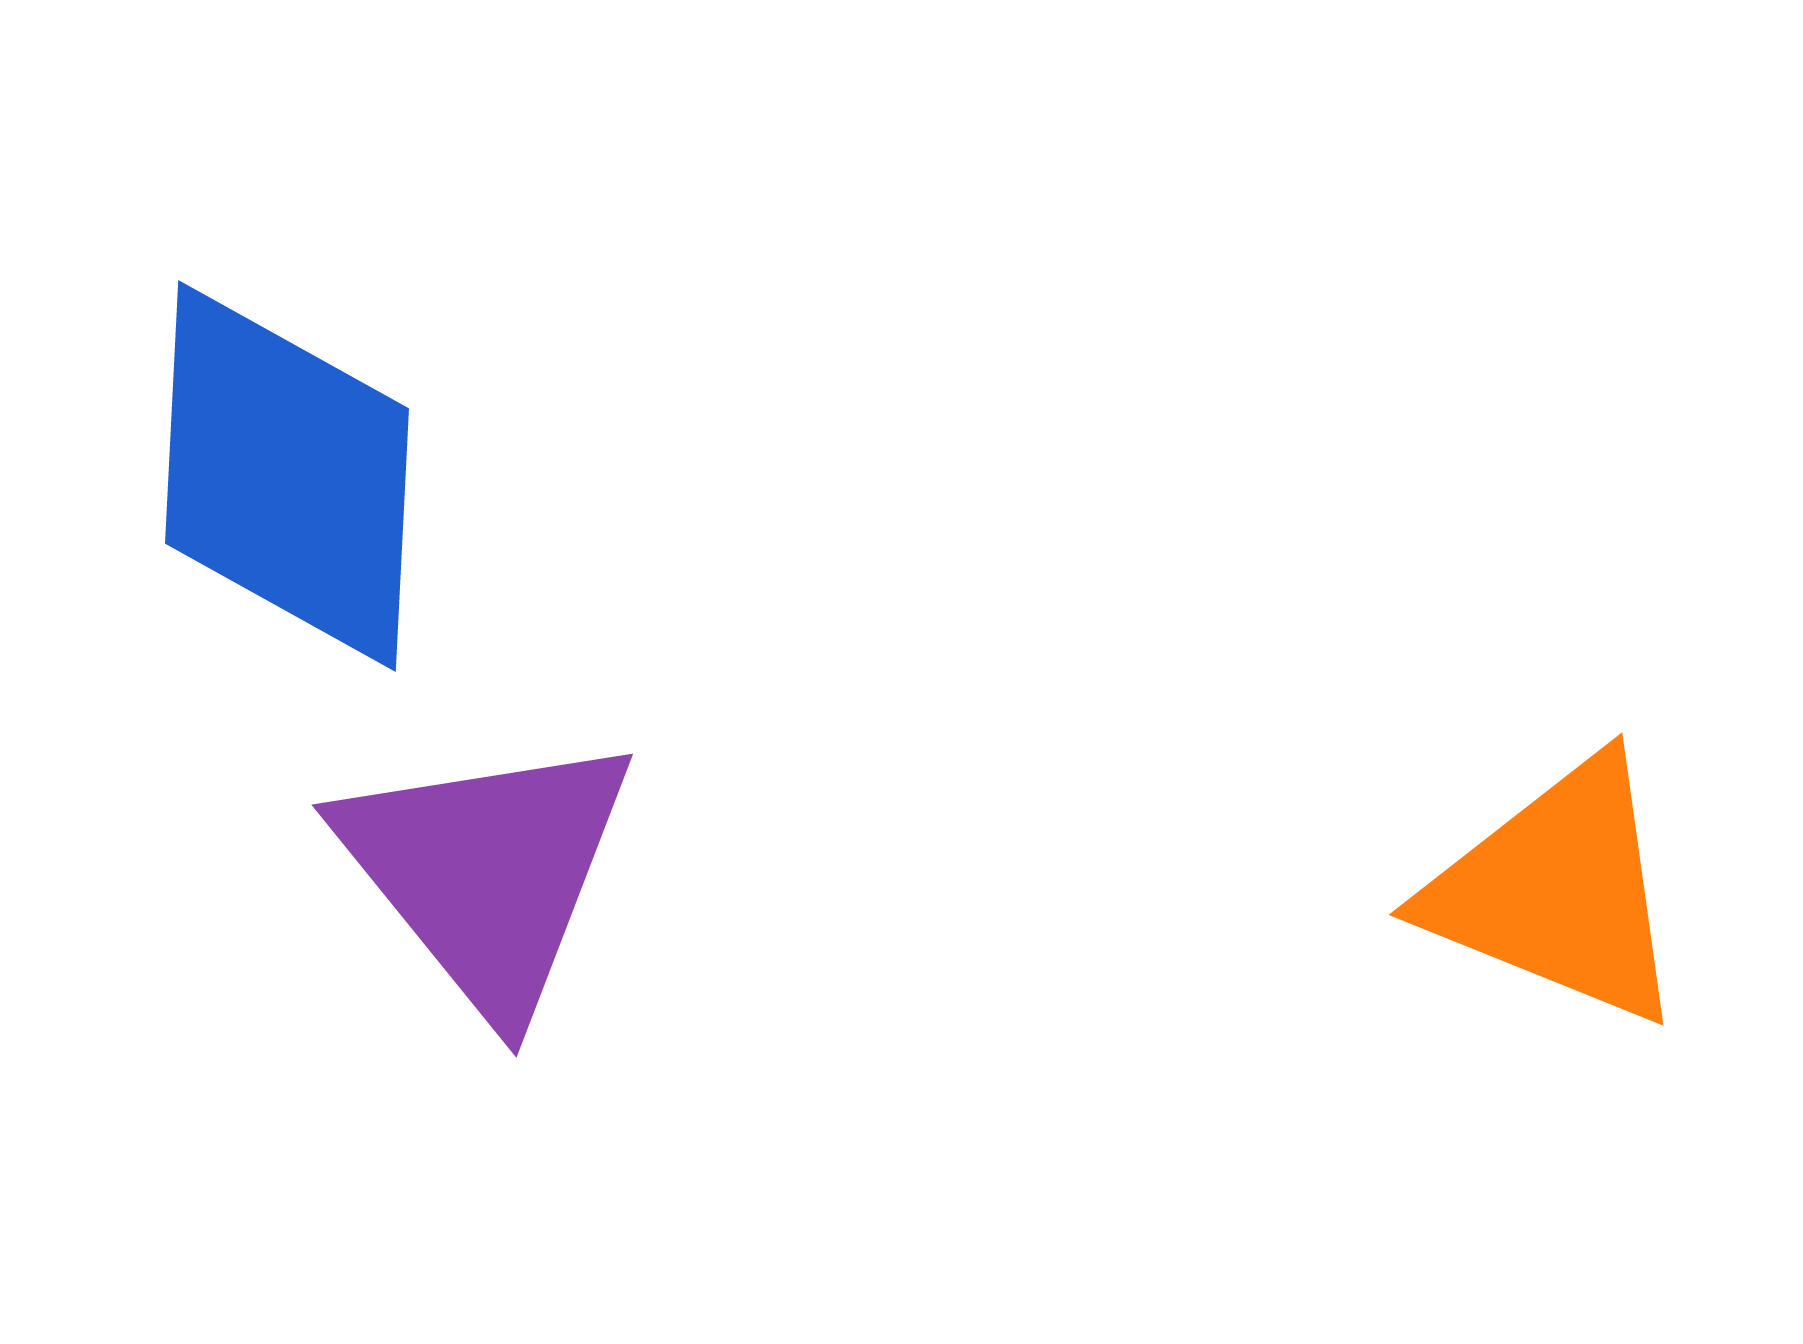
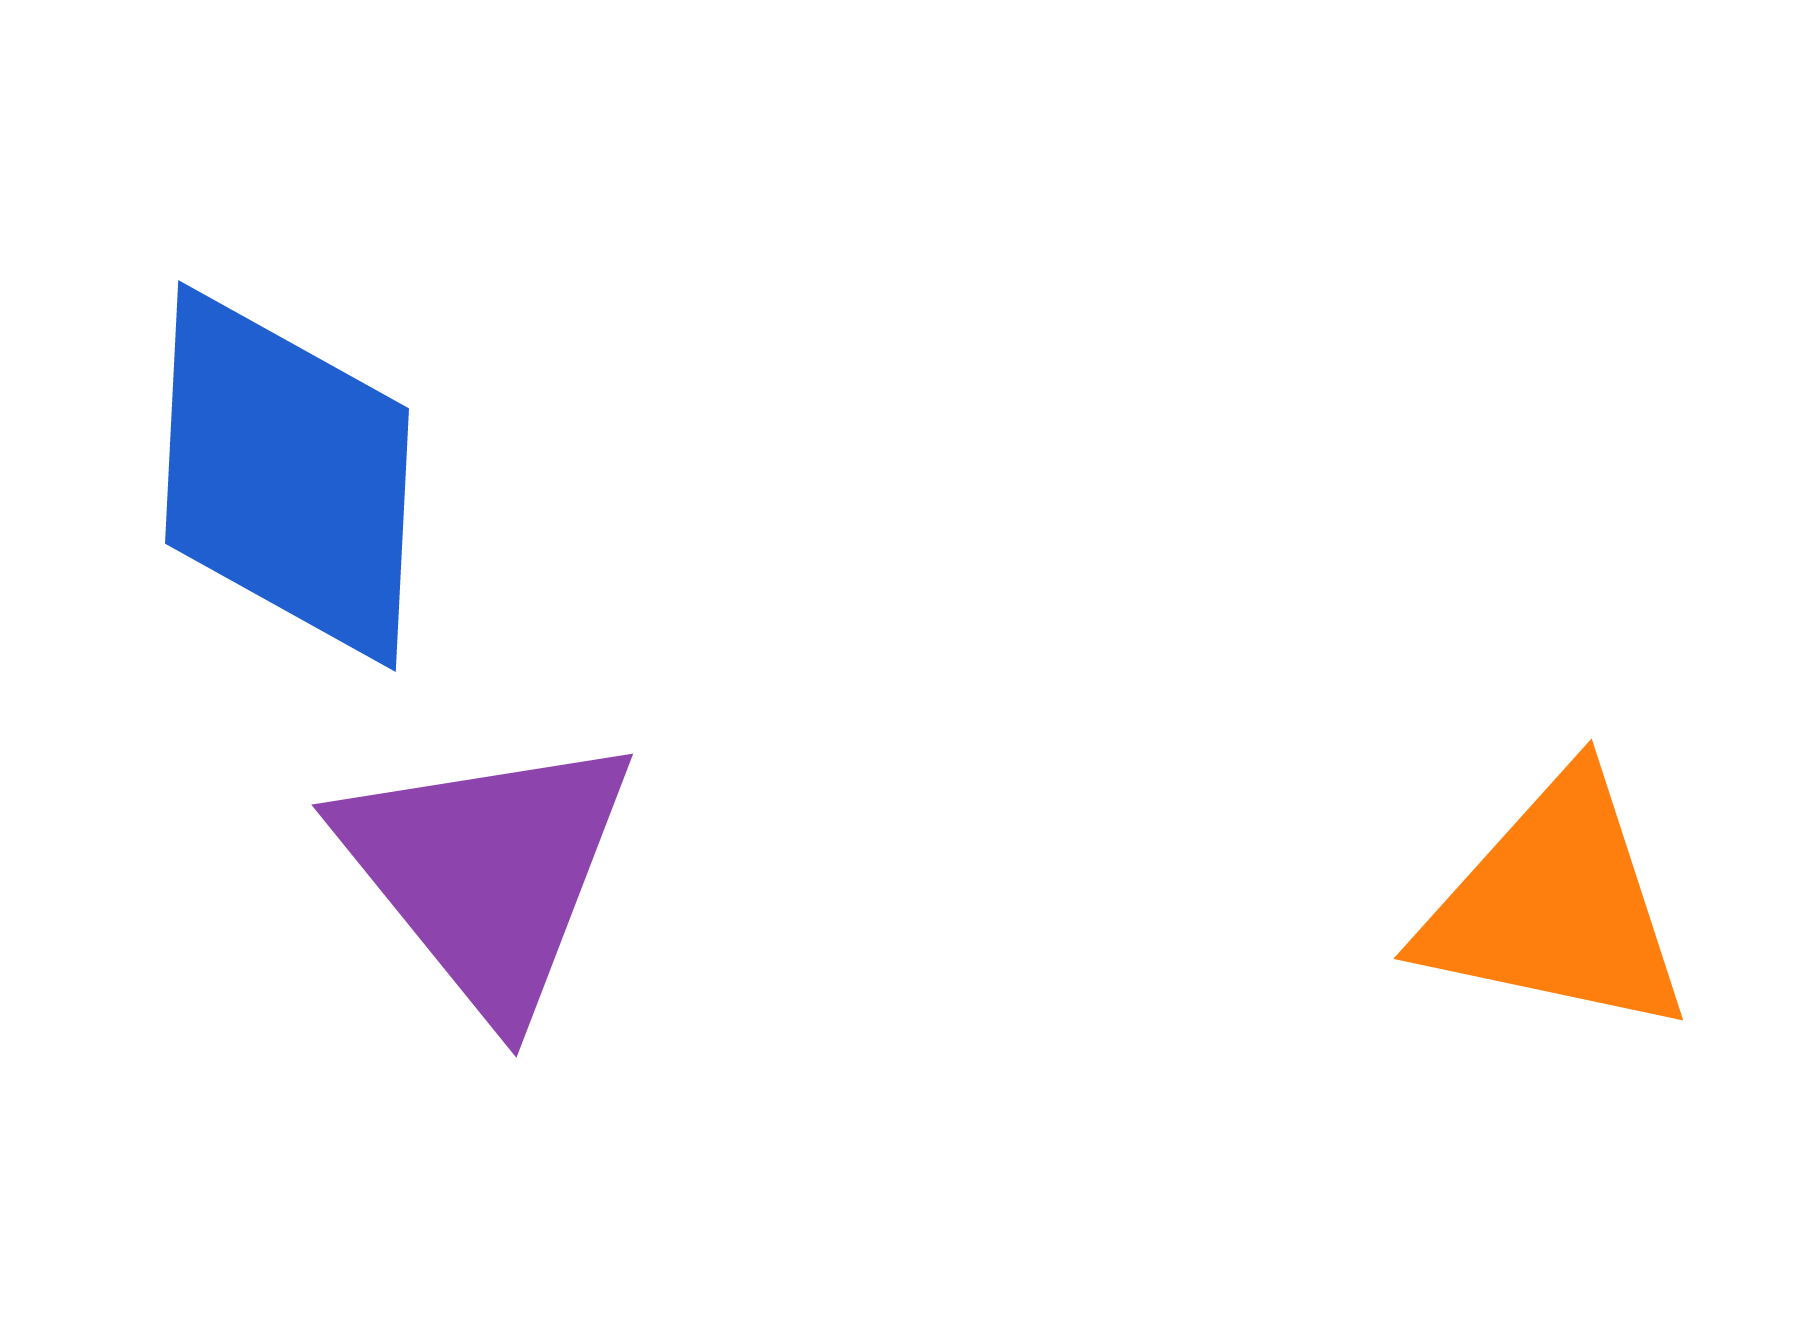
orange triangle: moved 2 px left, 15 px down; rotated 10 degrees counterclockwise
